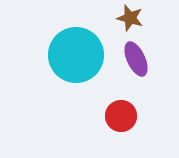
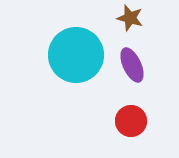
purple ellipse: moved 4 px left, 6 px down
red circle: moved 10 px right, 5 px down
